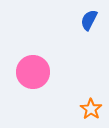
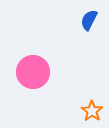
orange star: moved 1 px right, 2 px down
